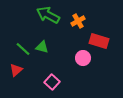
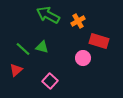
pink square: moved 2 px left, 1 px up
